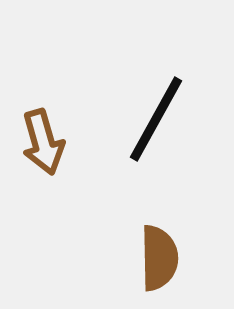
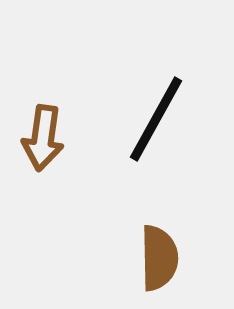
brown arrow: moved 4 px up; rotated 24 degrees clockwise
